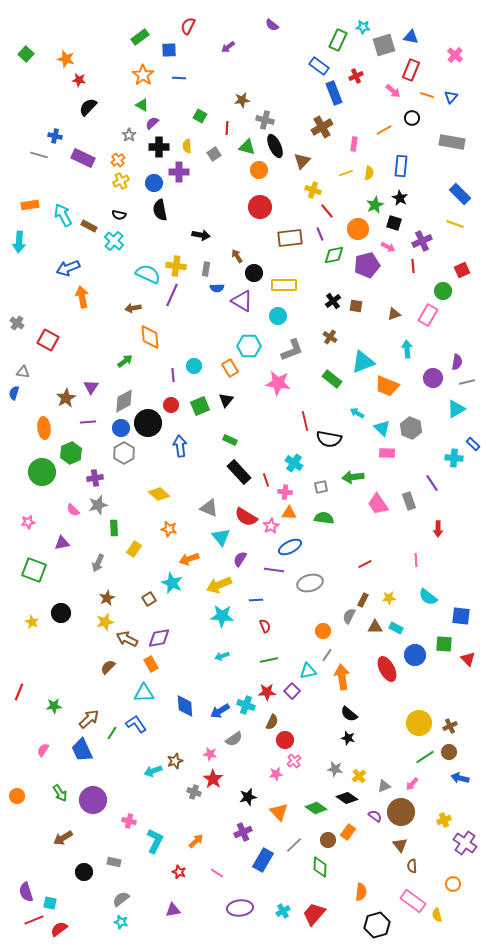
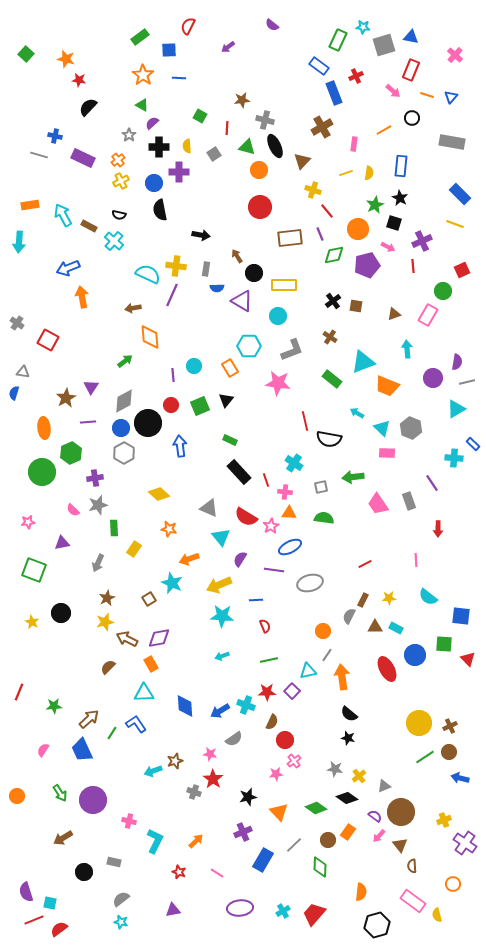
pink arrow at (412, 784): moved 33 px left, 52 px down
